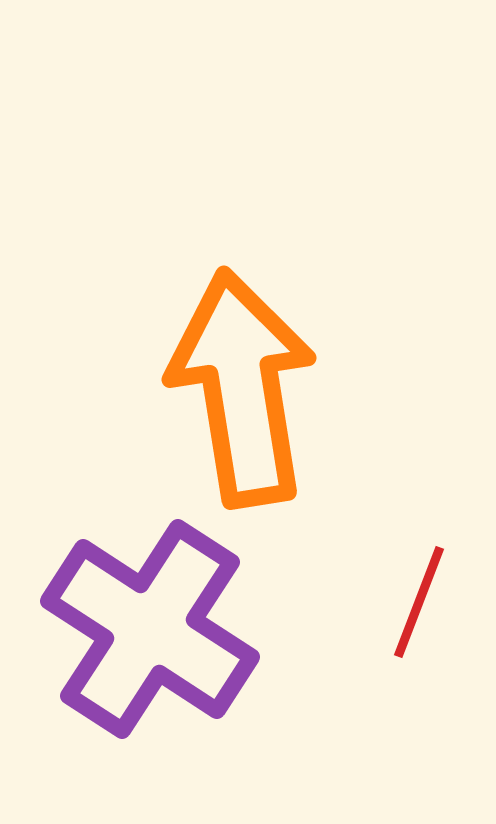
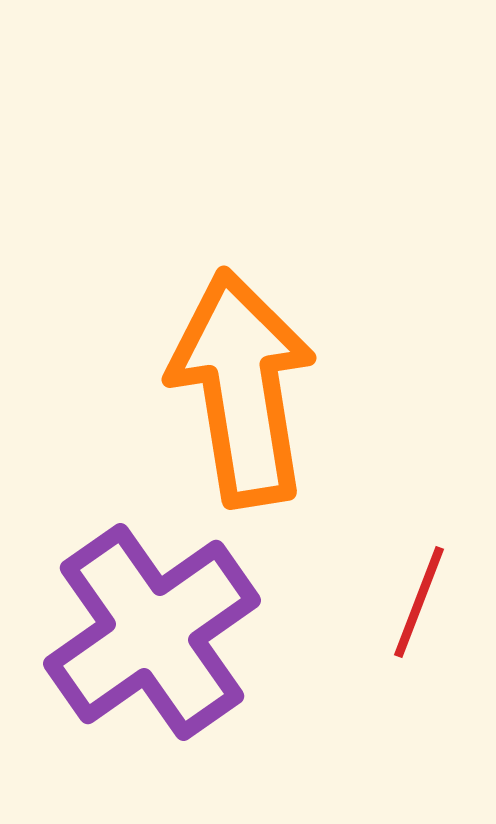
purple cross: moved 2 px right, 3 px down; rotated 22 degrees clockwise
